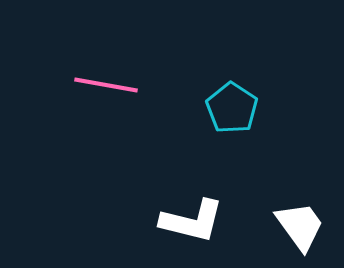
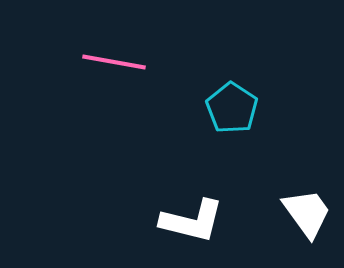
pink line: moved 8 px right, 23 px up
white trapezoid: moved 7 px right, 13 px up
